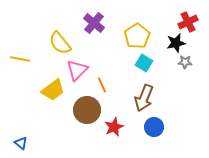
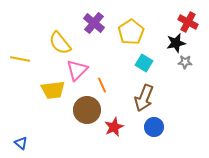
red cross: rotated 36 degrees counterclockwise
yellow pentagon: moved 6 px left, 4 px up
yellow trapezoid: rotated 30 degrees clockwise
